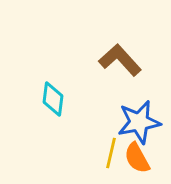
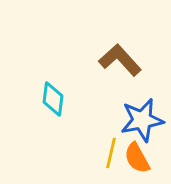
blue star: moved 3 px right, 2 px up
